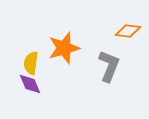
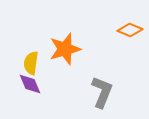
orange diamond: moved 2 px right, 1 px up; rotated 15 degrees clockwise
orange star: moved 1 px right, 1 px down
gray L-shape: moved 7 px left, 26 px down
